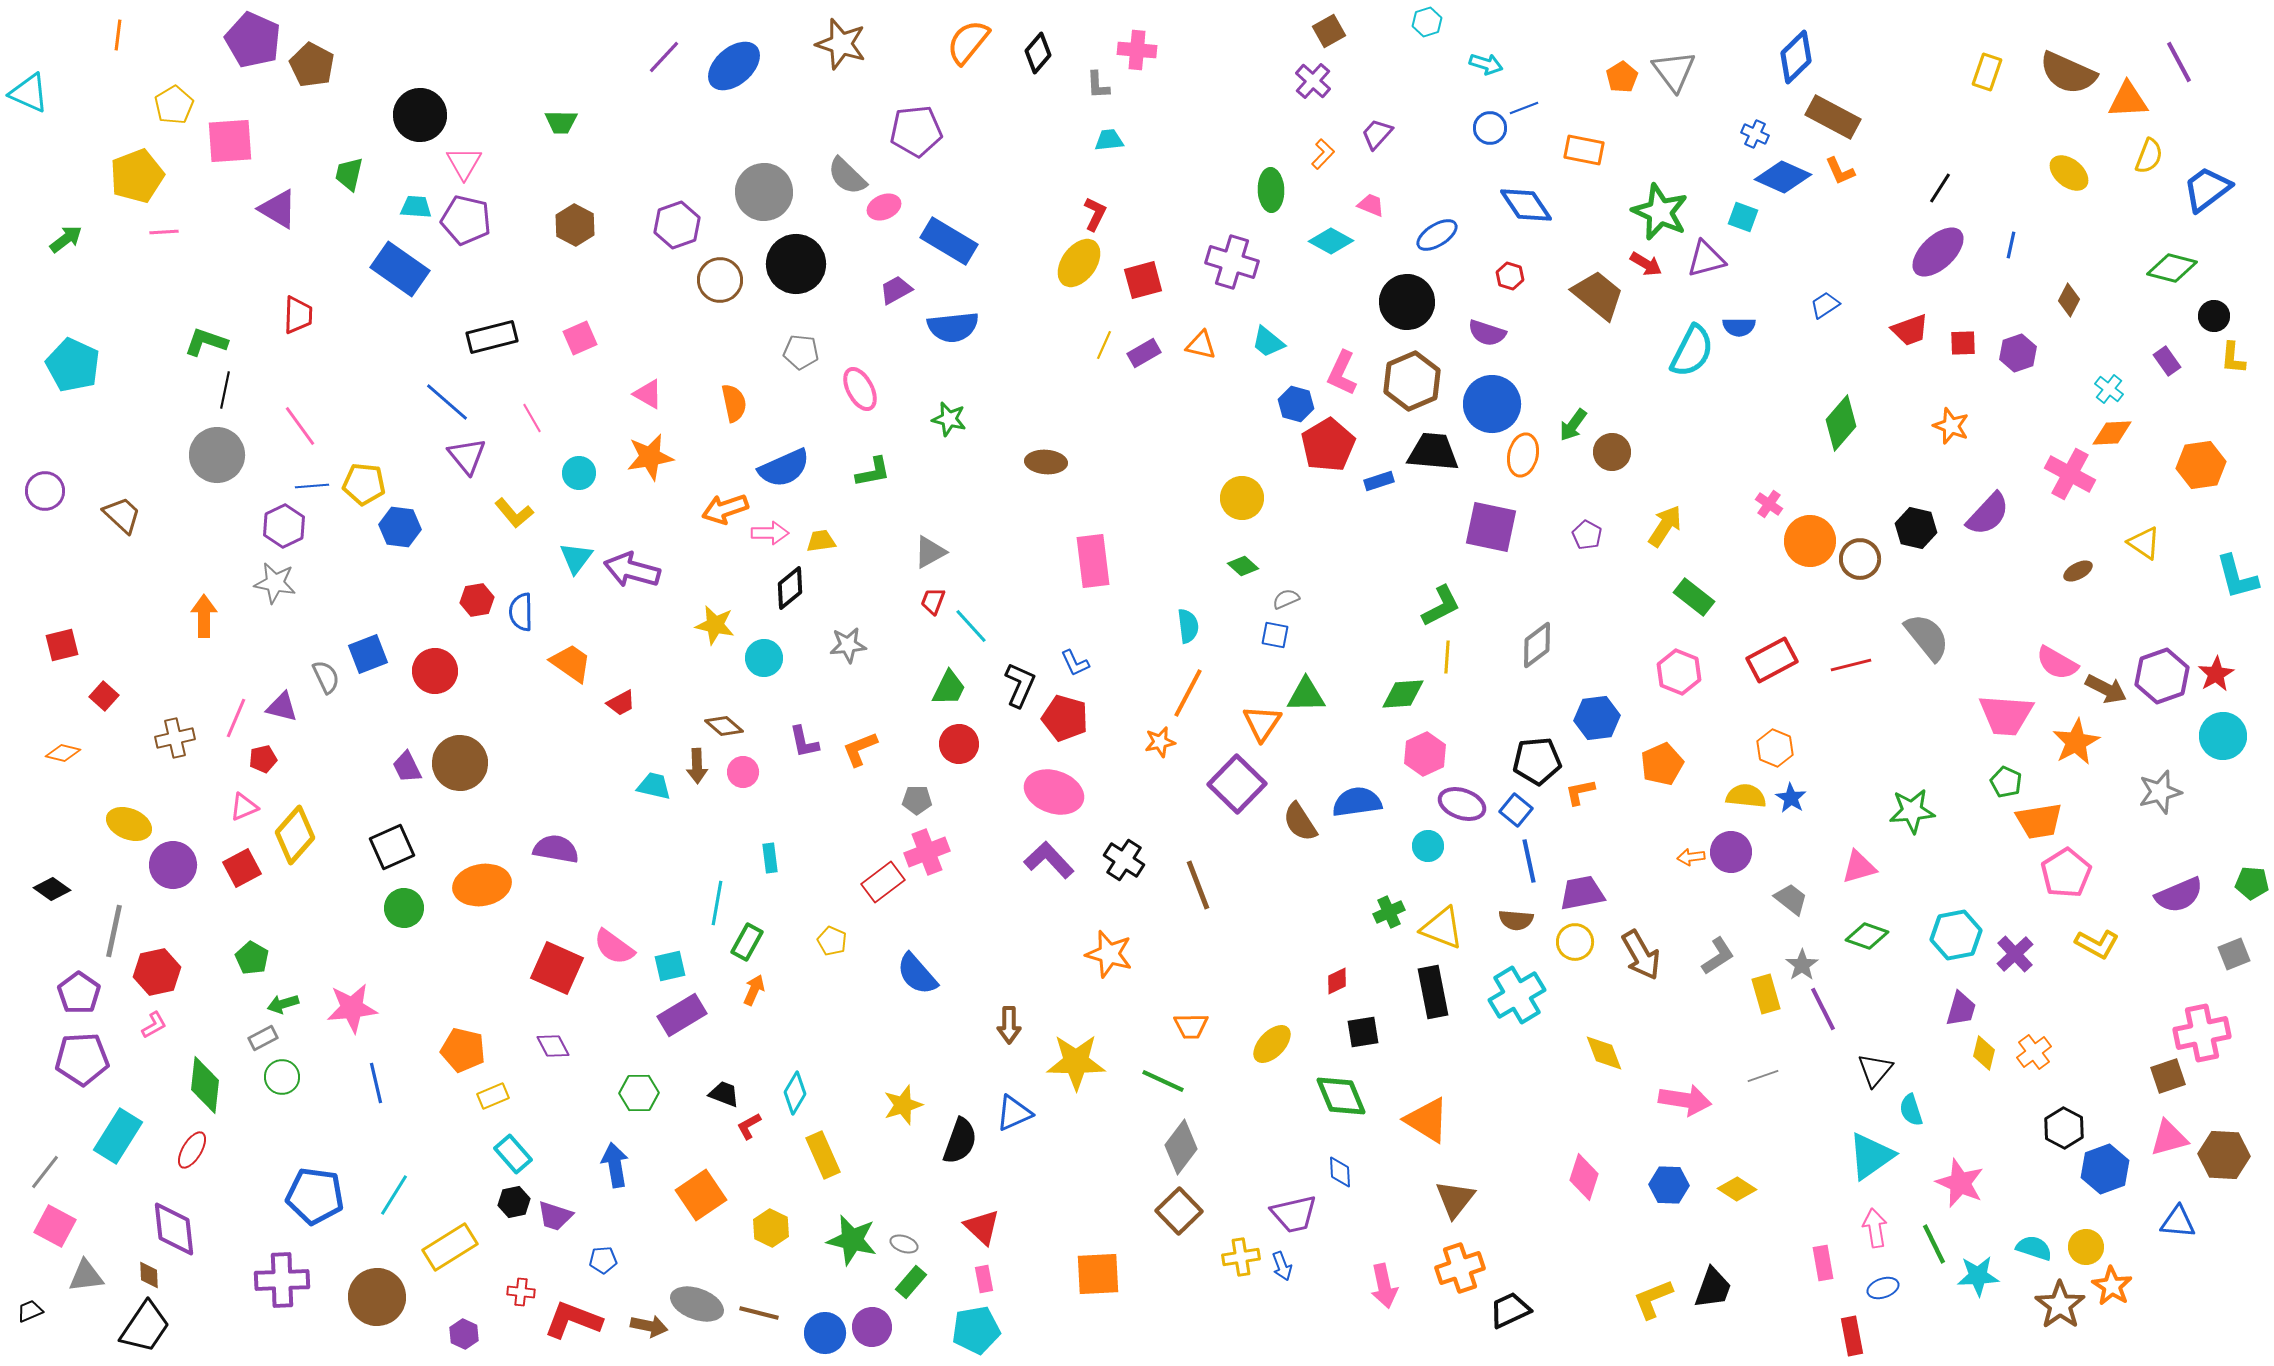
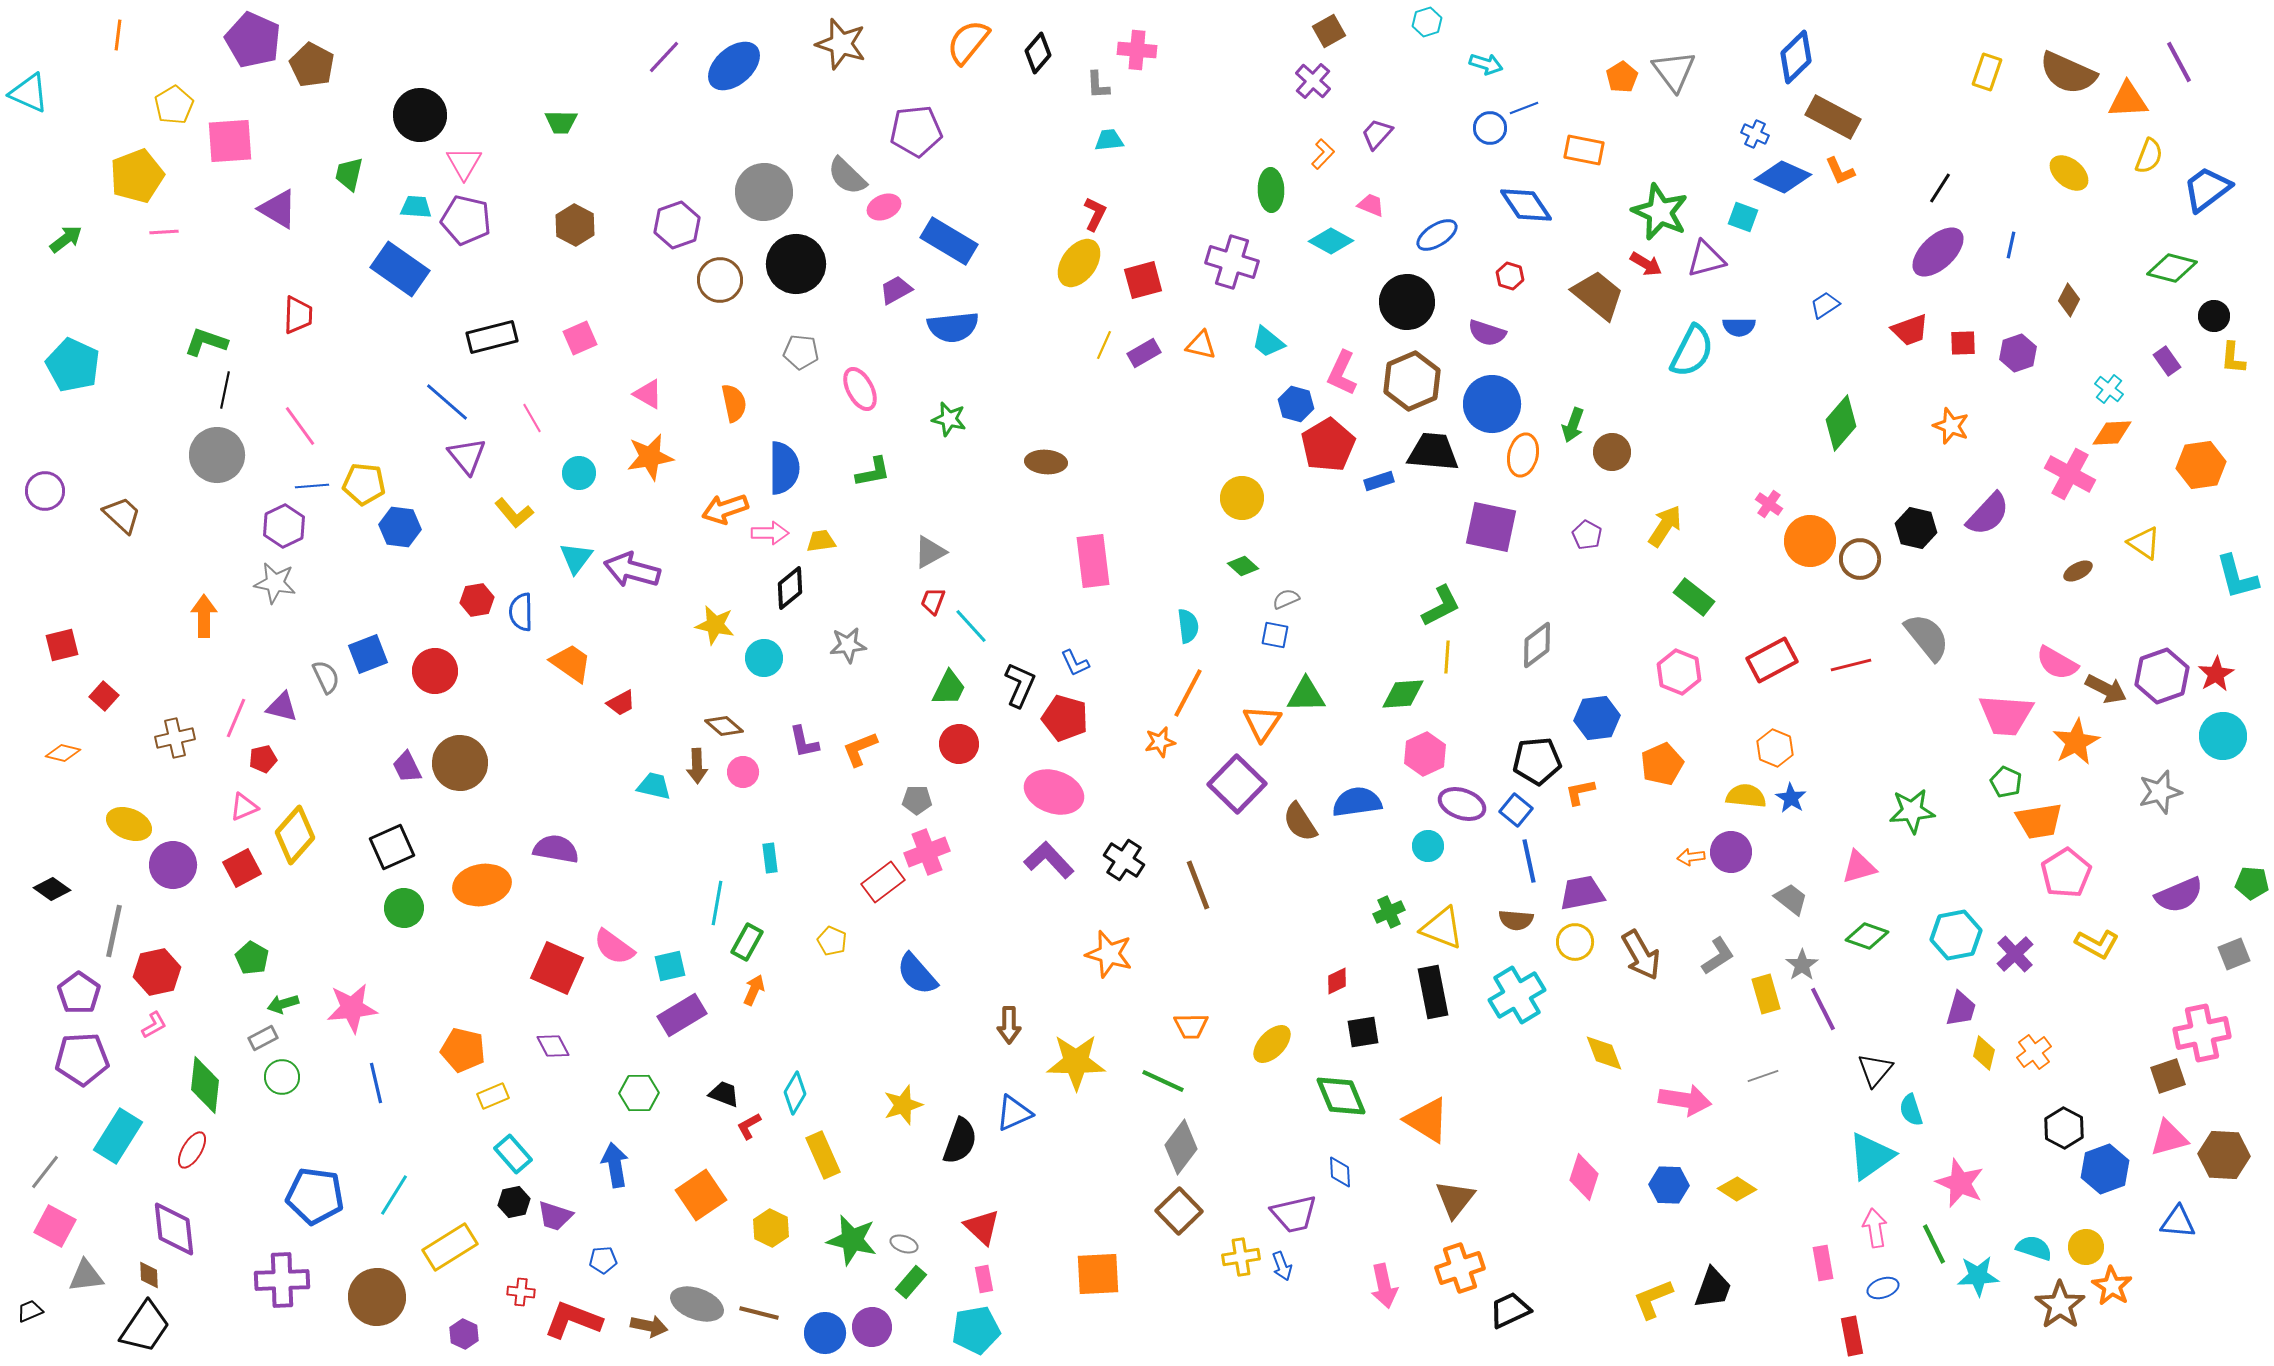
green arrow at (1573, 425): rotated 16 degrees counterclockwise
blue semicircle at (784, 468): rotated 66 degrees counterclockwise
